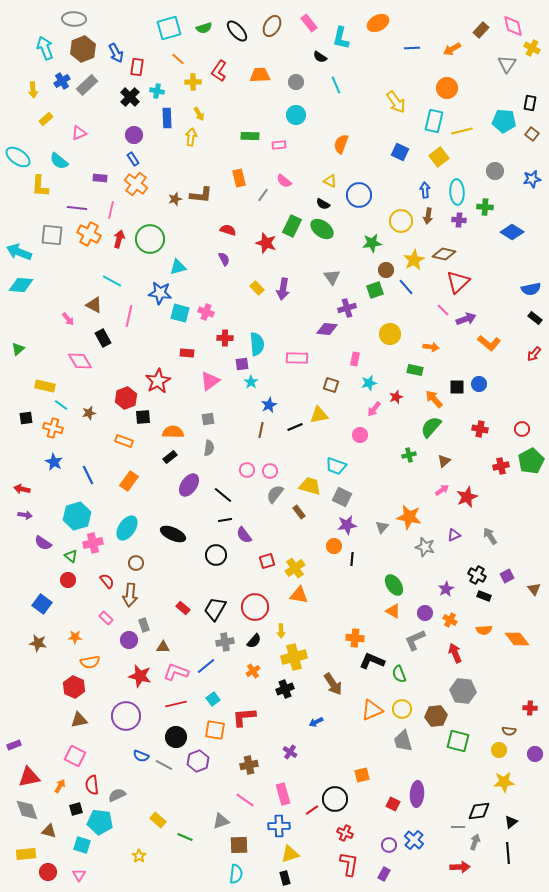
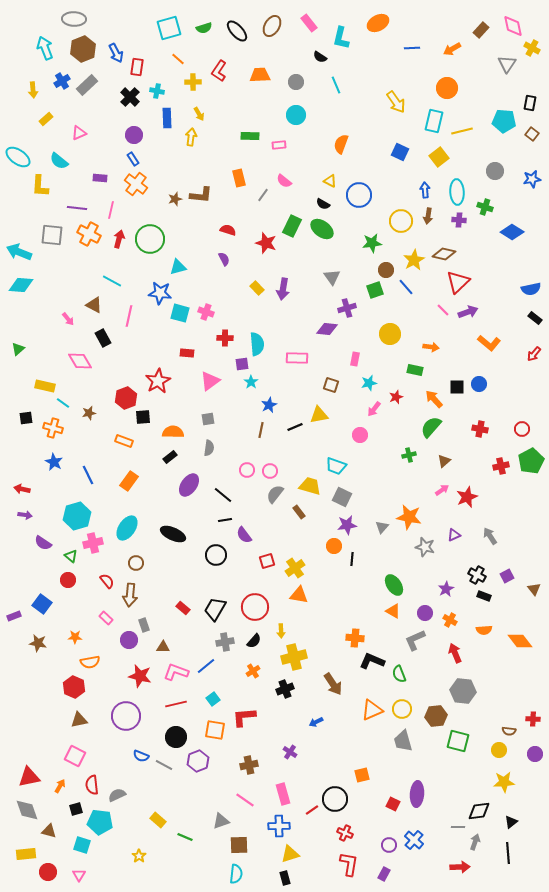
green cross at (485, 207): rotated 14 degrees clockwise
purple arrow at (466, 319): moved 2 px right, 7 px up
cyan line at (61, 405): moved 2 px right, 2 px up
orange diamond at (517, 639): moved 3 px right, 2 px down
red cross at (530, 708): moved 3 px right, 11 px down
purple rectangle at (14, 745): moved 129 px up
